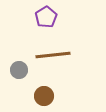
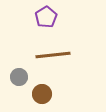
gray circle: moved 7 px down
brown circle: moved 2 px left, 2 px up
